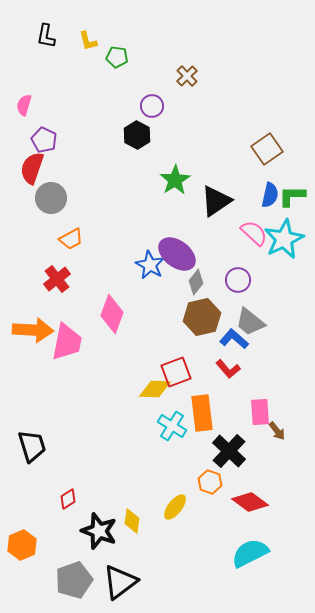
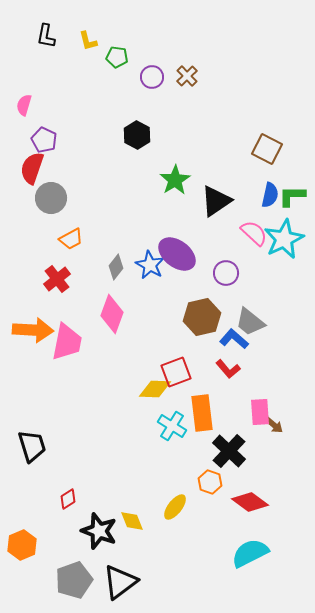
purple circle at (152, 106): moved 29 px up
brown square at (267, 149): rotated 28 degrees counterclockwise
purple circle at (238, 280): moved 12 px left, 7 px up
gray diamond at (196, 282): moved 80 px left, 15 px up
brown arrow at (277, 431): moved 3 px left, 6 px up; rotated 12 degrees counterclockwise
yellow diamond at (132, 521): rotated 30 degrees counterclockwise
